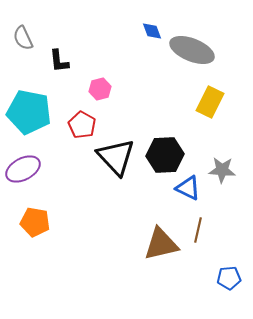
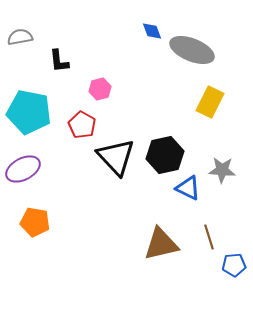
gray semicircle: moved 3 px left, 1 px up; rotated 105 degrees clockwise
black hexagon: rotated 9 degrees counterclockwise
brown line: moved 11 px right, 7 px down; rotated 30 degrees counterclockwise
blue pentagon: moved 5 px right, 13 px up
